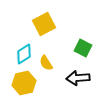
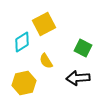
cyan diamond: moved 2 px left, 12 px up
yellow semicircle: moved 2 px up
